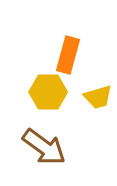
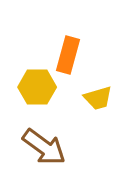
yellow hexagon: moved 11 px left, 5 px up
yellow trapezoid: moved 1 px down
